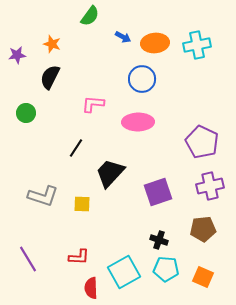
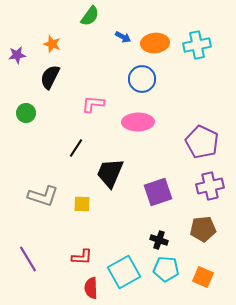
black trapezoid: rotated 20 degrees counterclockwise
red L-shape: moved 3 px right
